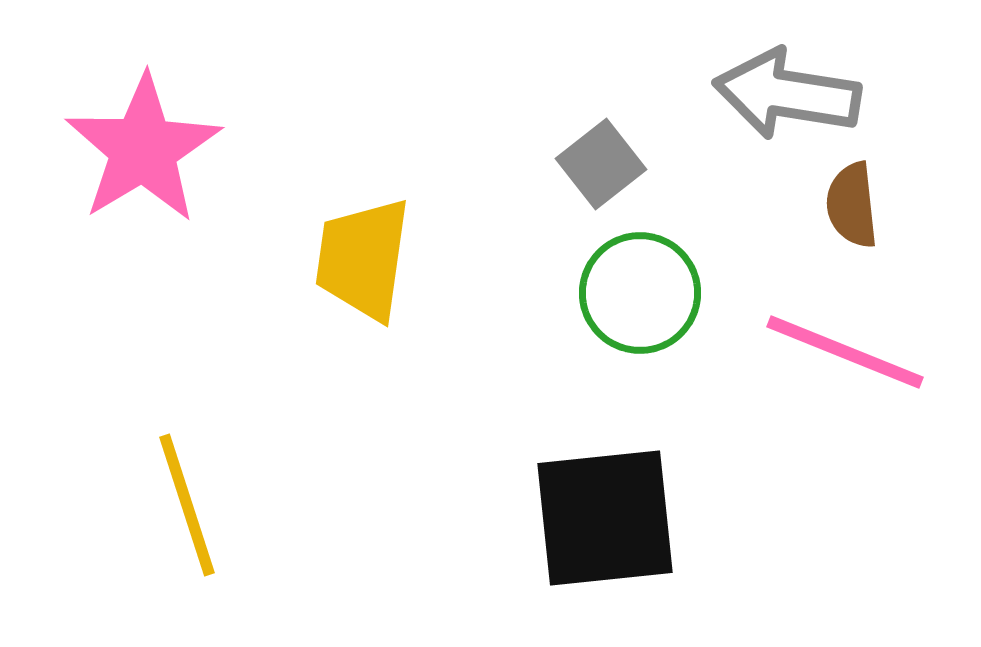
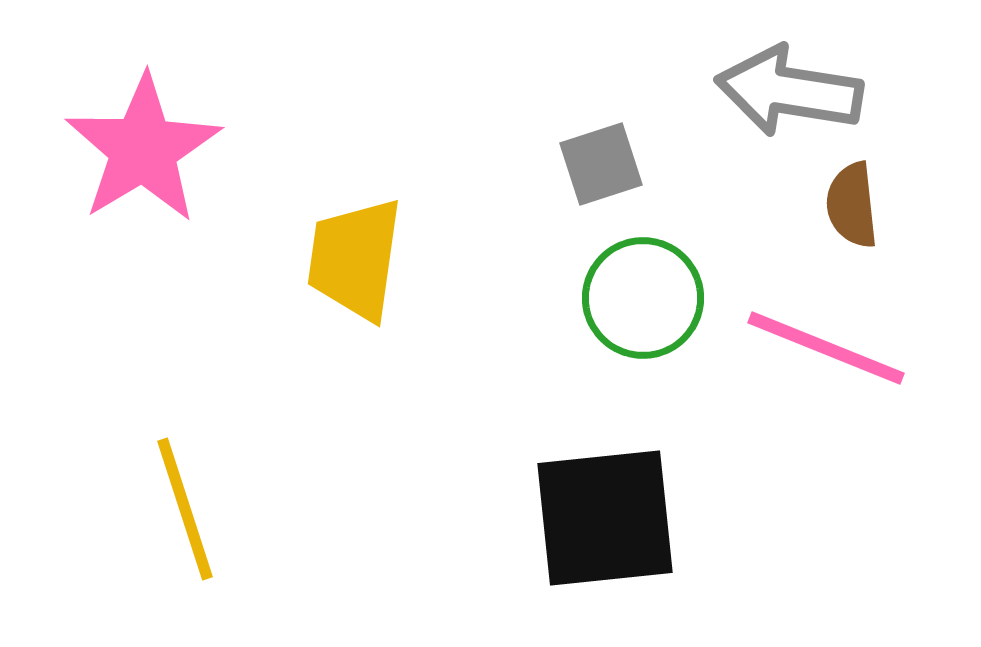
gray arrow: moved 2 px right, 3 px up
gray square: rotated 20 degrees clockwise
yellow trapezoid: moved 8 px left
green circle: moved 3 px right, 5 px down
pink line: moved 19 px left, 4 px up
yellow line: moved 2 px left, 4 px down
